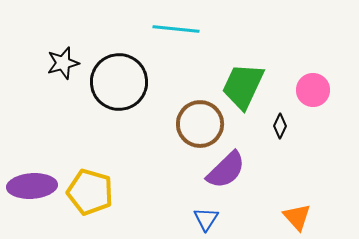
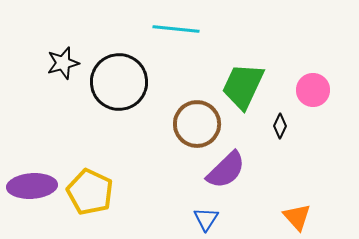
brown circle: moved 3 px left
yellow pentagon: rotated 9 degrees clockwise
